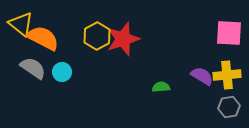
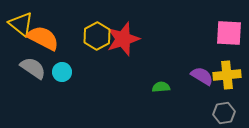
gray hexagon: moved 5 px left, 6 px down
